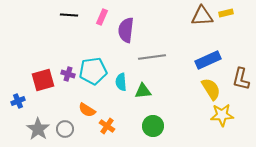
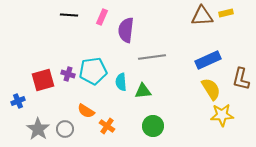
orange semicircle: moved 1 px left, 1 px down
